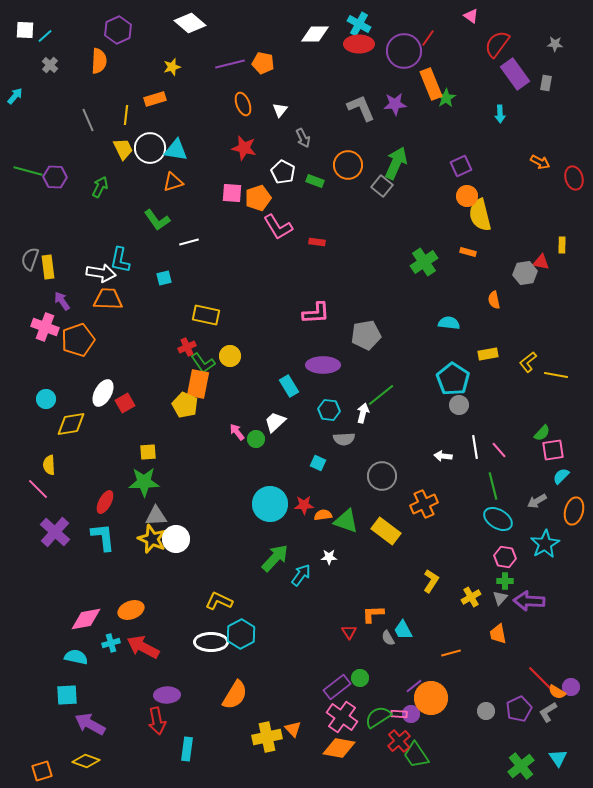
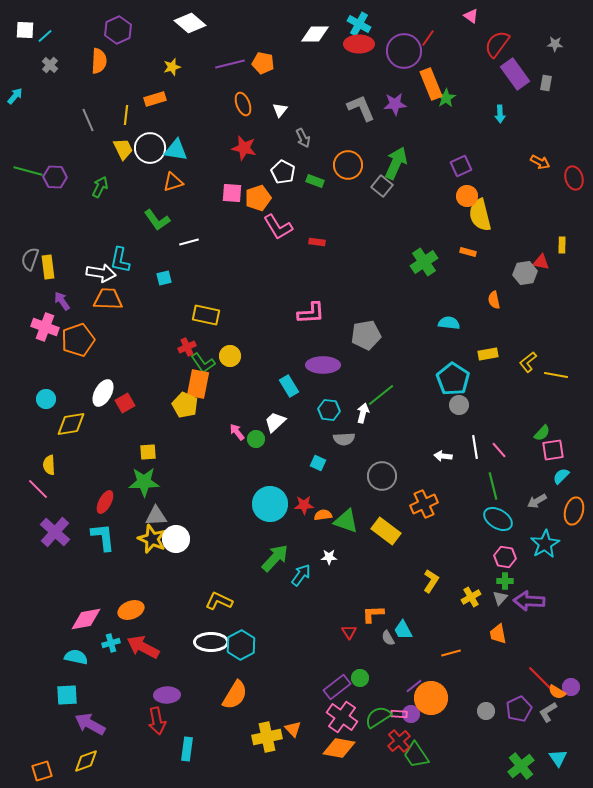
pink L-shape at (316, 313): moved 5 px left
cyan hexagon at (241, 634): moved 11 px down
yellow diamond at (86, 761): rotated 40 degrees counterclockwise
